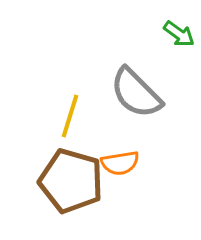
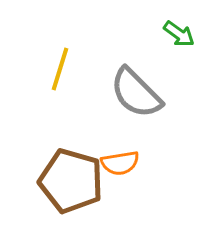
yellow line: moved 10 px left, 47 px up
